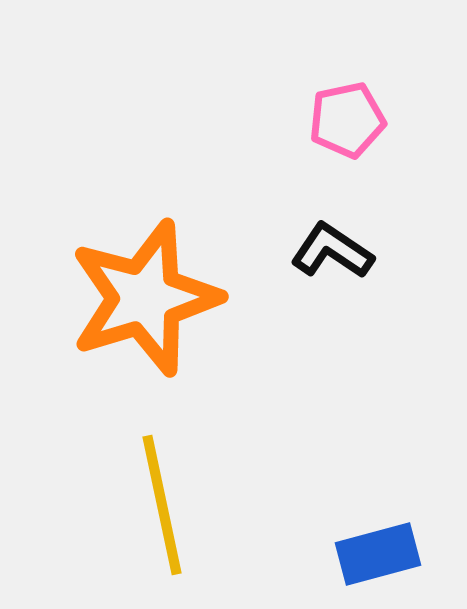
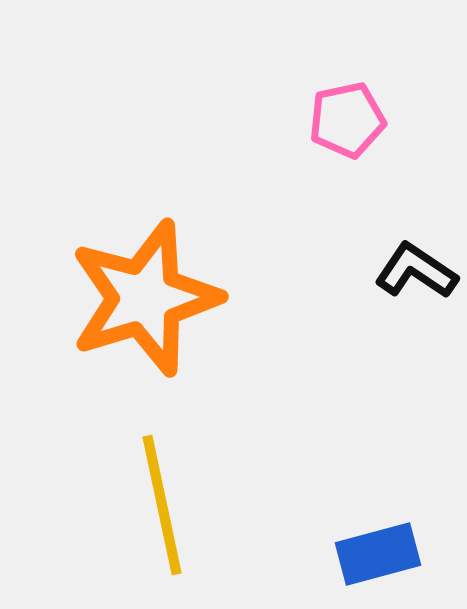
black L-shape: moved 84 px right, 20 px down
